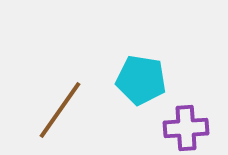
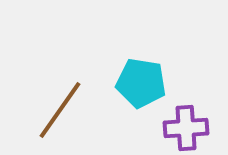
cyan pentagon: moved 3 px down
